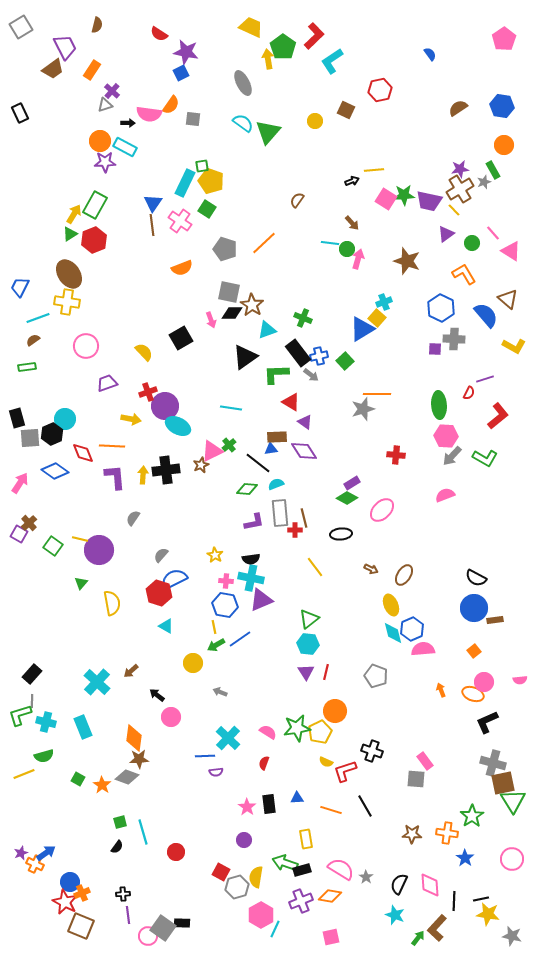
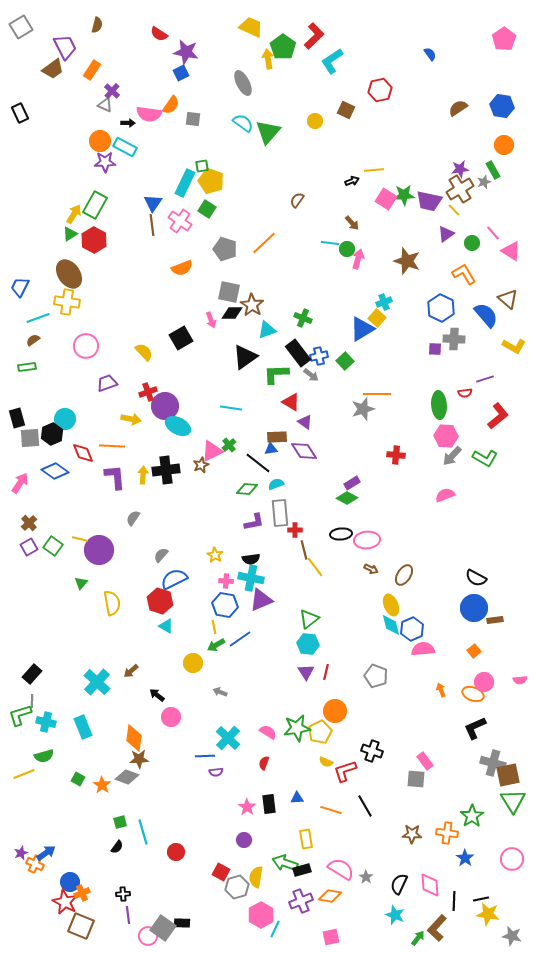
gray triangle at (105, 105): rotated 42 degrees clockwise
red hexagon at (94, 240): rotated 10 degrees counterclockwise
red semicircle at (469, 393): moved 4 px left; rotated 56 degrees clockwise
pink ellipse at (382, 510): moved 15 px left, 30 px down; rotated 40 degrees clockwise
brown line at (304, 518): moved 32 px down
purple square at (19, 534): moved 10 px right, 13 px down; rotated 30 degrees clockwise
red hexagon at (159, 593): moved 1 px right, 8 px down
cyan diamond at (393, 633): moved 2 px left, 8 px up
black L-shape at (487, 722): moved 12 px left, 6 px down
brown square at (503, 783): moved 5 px right, 8 px up
